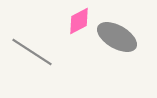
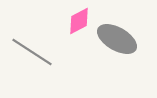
gray ellipse: moved 2 px down
